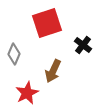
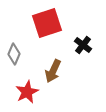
red star: moved 1 px up
